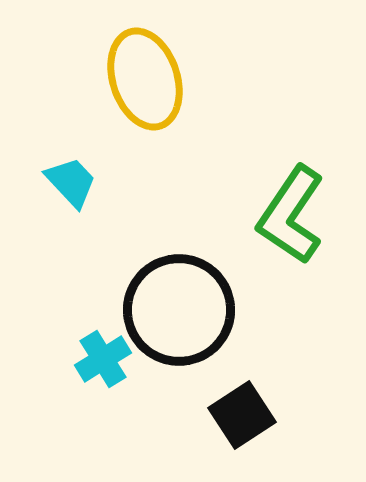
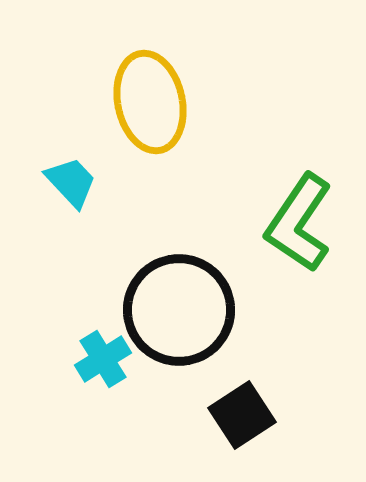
yellow ellipse: moved 5 px right, 23 px down; rotated 6 degrees clockwise
green L-shape: moved 8 px right, 8 px down
